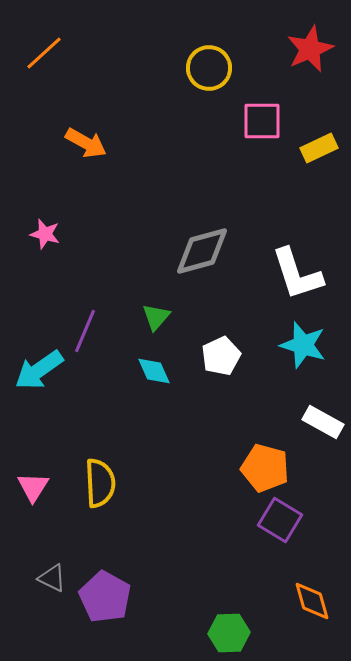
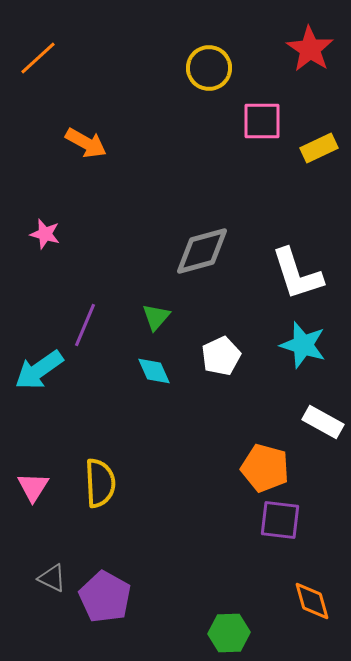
red star: rotated 15 degrees counterclockwise
orange line: moved 6 px left, 5 px down
purple line: moved 6 px up
purple square: rotated 24 degrees counterclockwise
